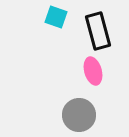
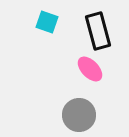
cyan square: moved 9 px left, 5 px down
pink ellipse: moved 3 px left, 2 px up; rotated 28 degrees counterclockwise
